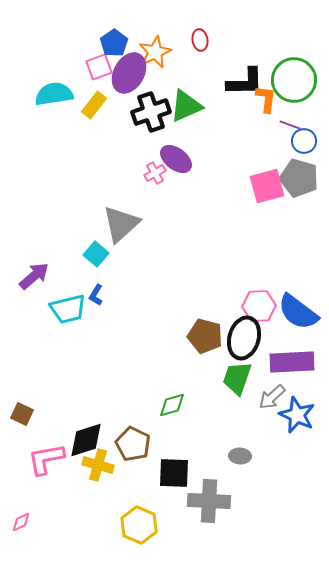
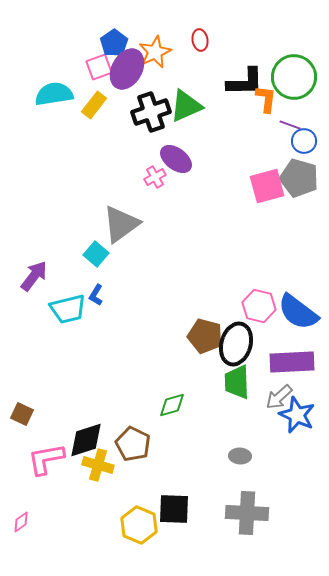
purple ellipse at (129, 73): moved 2 px left, 4 px up
green circle at (294, 80): moved 3 px up
pink cross at (155, 173): moved 4 px down
gray triangle at (121, 224): rotated 6 degrees clockwise
purple arrow at (34, 276): rotated 12 degrees counterclockwise
pink hexagon at (259, 306): rotated 16 degrees clockwise
black ellipse at (244, 338): moved 8 px left, 6 px down
green trapezoid at (237, 378): moved 4 px down; rotated 21 degrees counterclockwise
gray arrow at (272, 397): moved 7 px right
black square at (174, 473): moved 36 px down
gray cross at (209, 501): moved 38 px right, 12 px down
pink diamond at (21, 522): rotated 10 degrees counterclockwise
